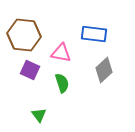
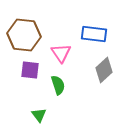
pink triangle: rotated 45 degrees clockwise
purple square: rotated 18 degrees counterclockwise
green semicircle: moved 4 px left, 2 px down
